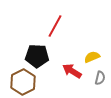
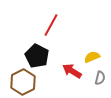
red line: moved 4 px left, 1 px up
black pentagon: rotated 25 degrees clockwise
